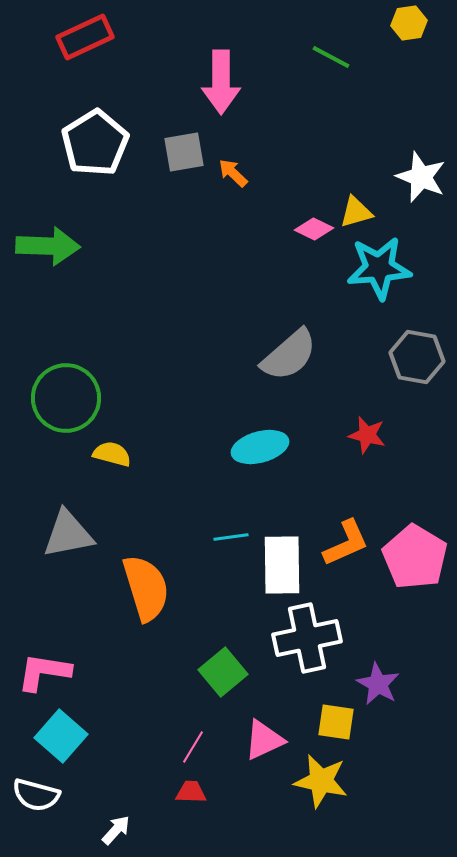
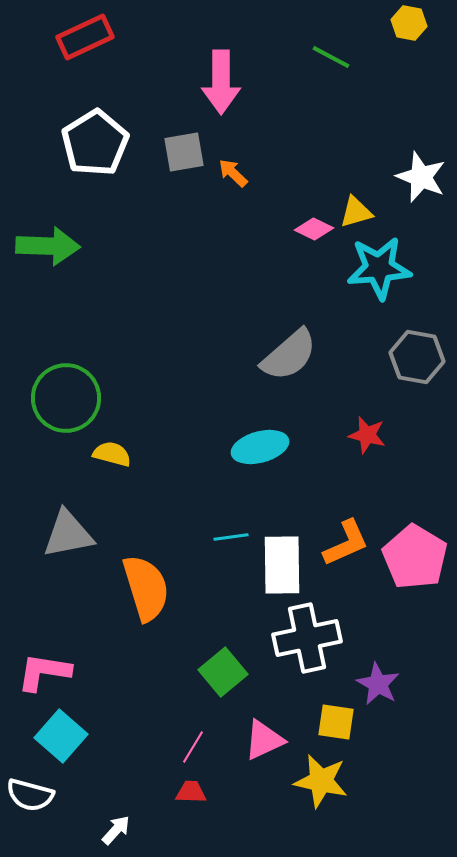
yellow hexagon: rotated 20 degrees clockwise
white semicircle: moved 6 px left
